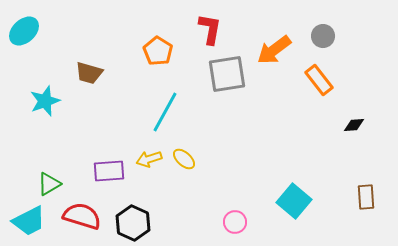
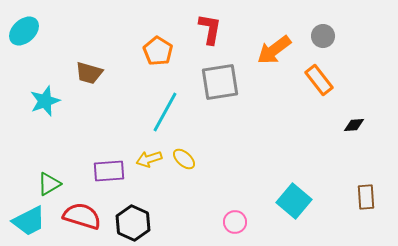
gray square: moved 7 px left, 8 px down
